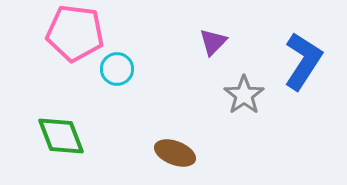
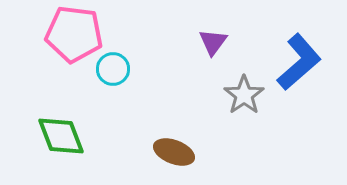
pink pentagon: moved 1 px left, 1 px down
purple triangle: rotated 8 degrees counterclockwise
blue L-shape: moved 4 px left, 1 px down; rotated 16 degrees clockwise
cyan circle: moved 4 px left
brown ellipse: moved 1 px left, 1 px up
